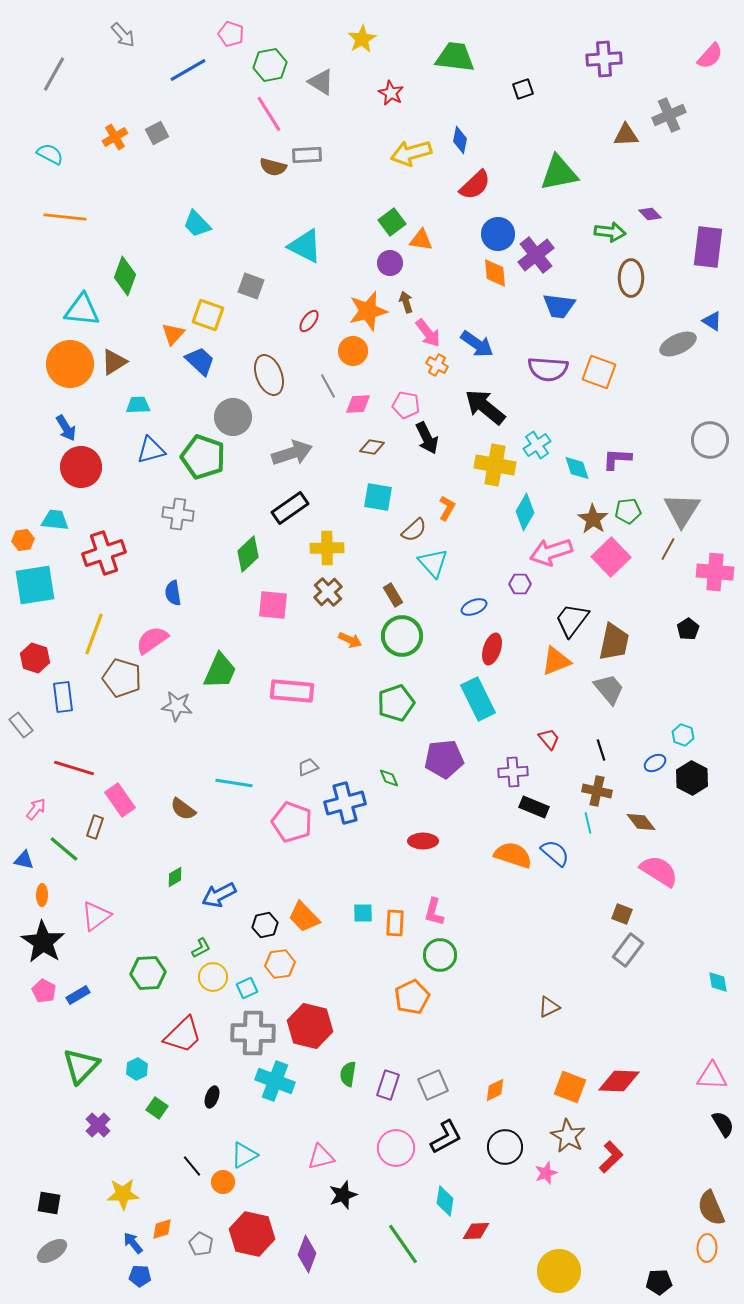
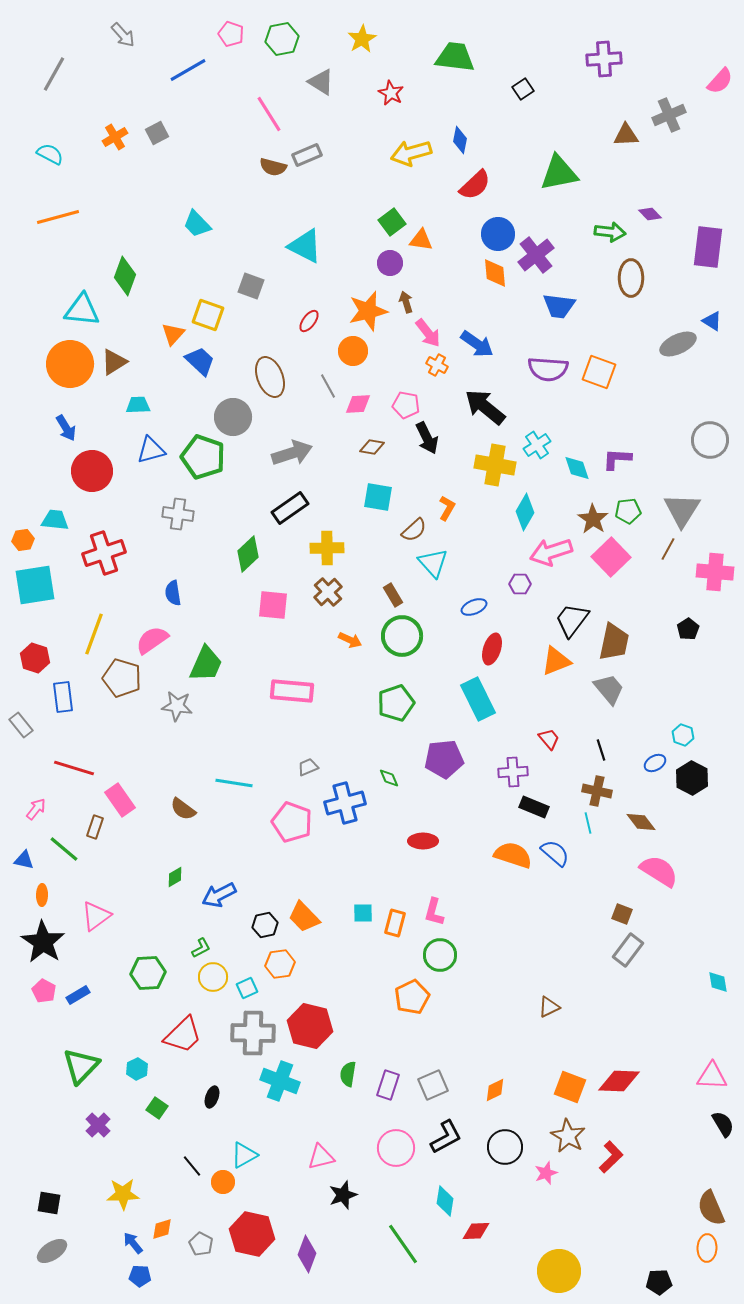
pink semicircle at (710, 56): moved 10 px right, 25 px down
green hexagon at (270, 65): moved 12 px right, 26 px up
black square at (523, 89): rotated 15 degrees counterclockwise
gray rectangle at (307, 155): rotated 20 degrees counterclockwise
orange line at (65, 217): moved 7 px left; rotated 21 degrees counterclockwise
brown ellipse at (269, 375): moved 1 px right, 2 px down
red circle at (81, 467): moved 11 px right, 4 px down
green trapezoid at (220, 671): moved 14 px left, 7 px up
orange rectangle at (395, 923): rotated 12 degrees clockwise
cyan cross at (275, 1081): moved 5 px right
